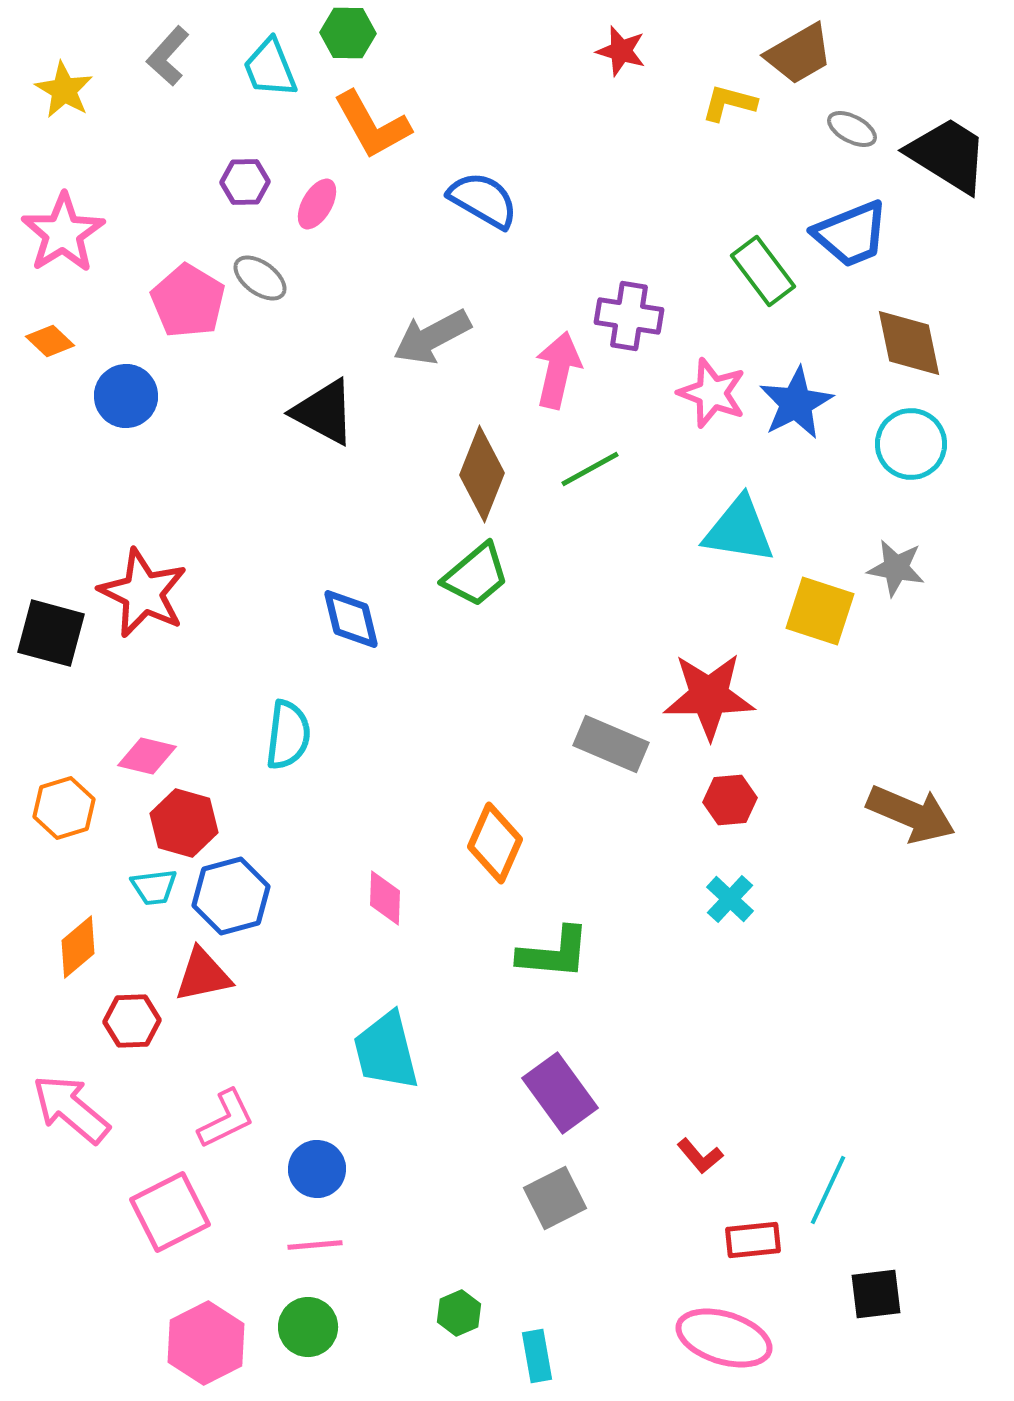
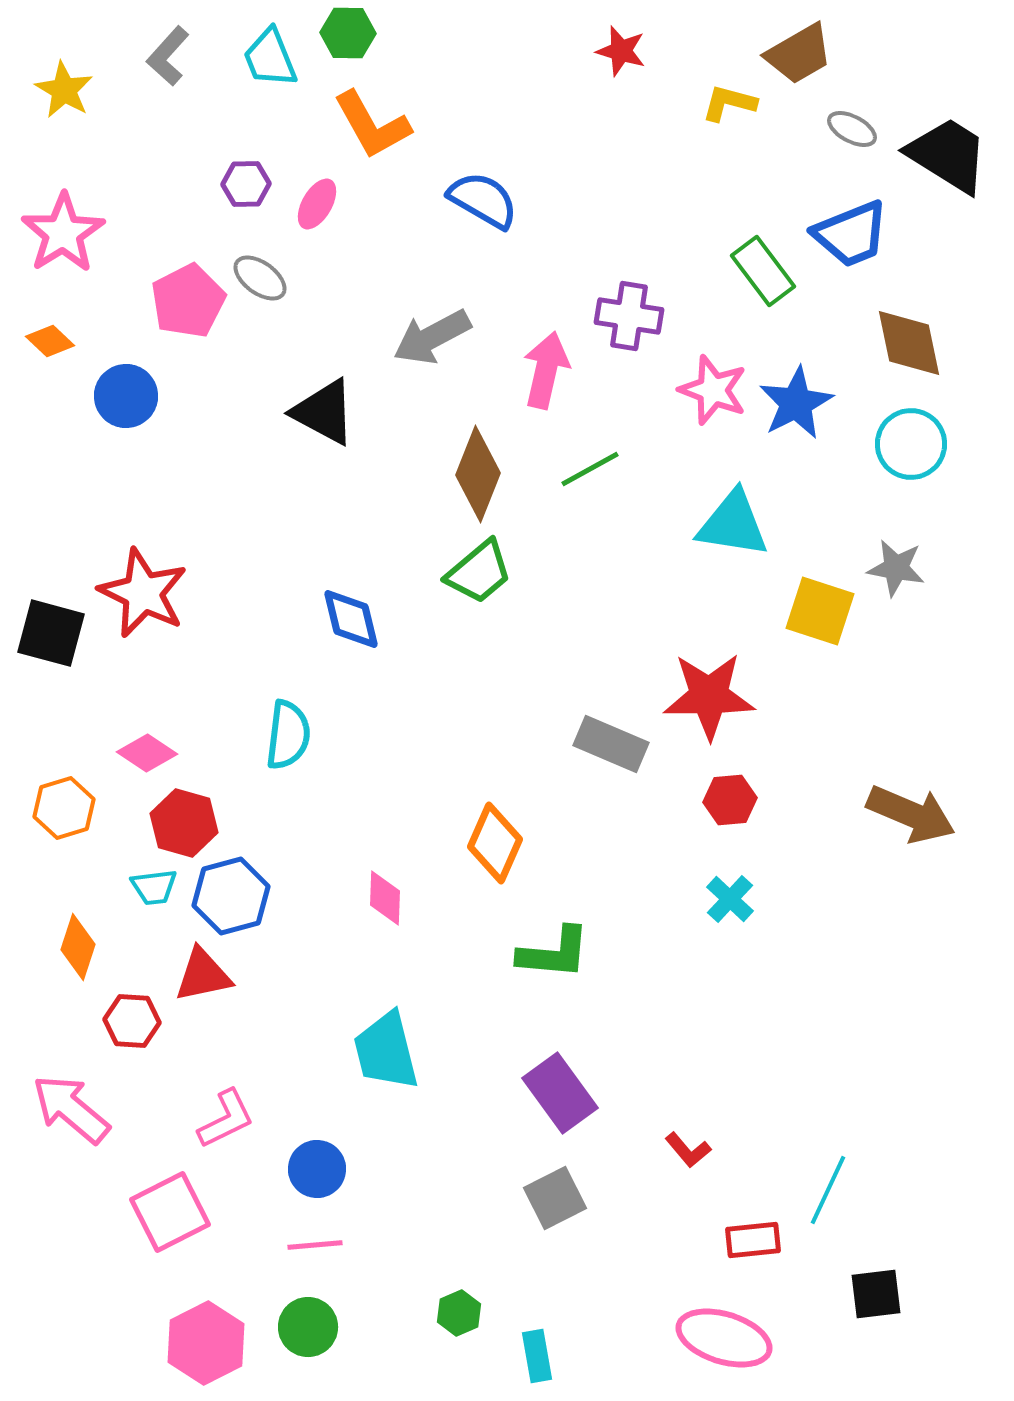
cyan trapezoid at (270, 68): moved 10 px up
purple hexagon at (245, 182): moved 1 px right, 2 px down
pink pentagon at (188, 301): rotated 14 degrees clockwise
pink arrow at (558, 370): moved 12 px left
pink star at (712, 393): moved 1 px right, 3 px up
brown diamond at (482, 474): moved 4 px left
cyan triangle at (739, 530): moved 6 px left, 6 px up
green trapezoid at (476, 575): moved 3 px right, 3 px up
pink diamond at (147, 756): moved 3 px up; rotated 20 degrees clockwise
orange diamond at (78, 947): rotated 32 degrees counterclockwise
red hexagon at (132, 1021): rotated 6 degrees clockwise
red L-shape at (700, 1156): moved 12 px left, 6 px up
